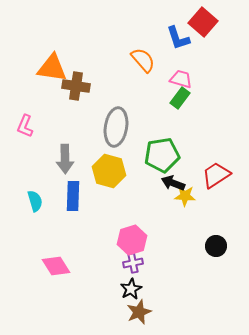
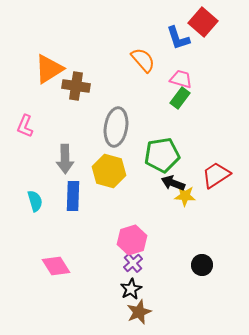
orange triangle: moved 3 px left, 1 px down; rotated 40 degrees counterclockwise
black circle: moved 14 px left, 19 px down
purple cross: rotated 30 degrees counterclockwise
